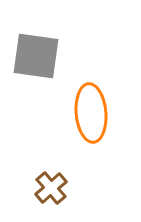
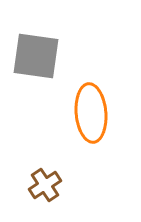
brown cross: moved 6 px left, 3 px up; rotated 8 degrees clockwise
